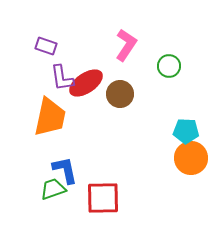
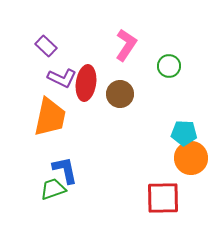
purple rectangle: rotated 25 degrees clockwise
purple L-shape: rotated 56 degrees counterclockwise
red ellipse: rotated 48 degrees counterclockwise
cyan pentagon: moved 2 px left, 2 px down
red square: moved 60 px right
